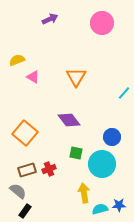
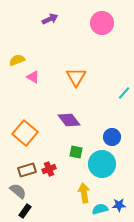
green square: moved 1 px up
